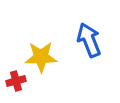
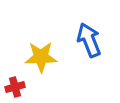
red cross: moved 1 px left, 6 px down
